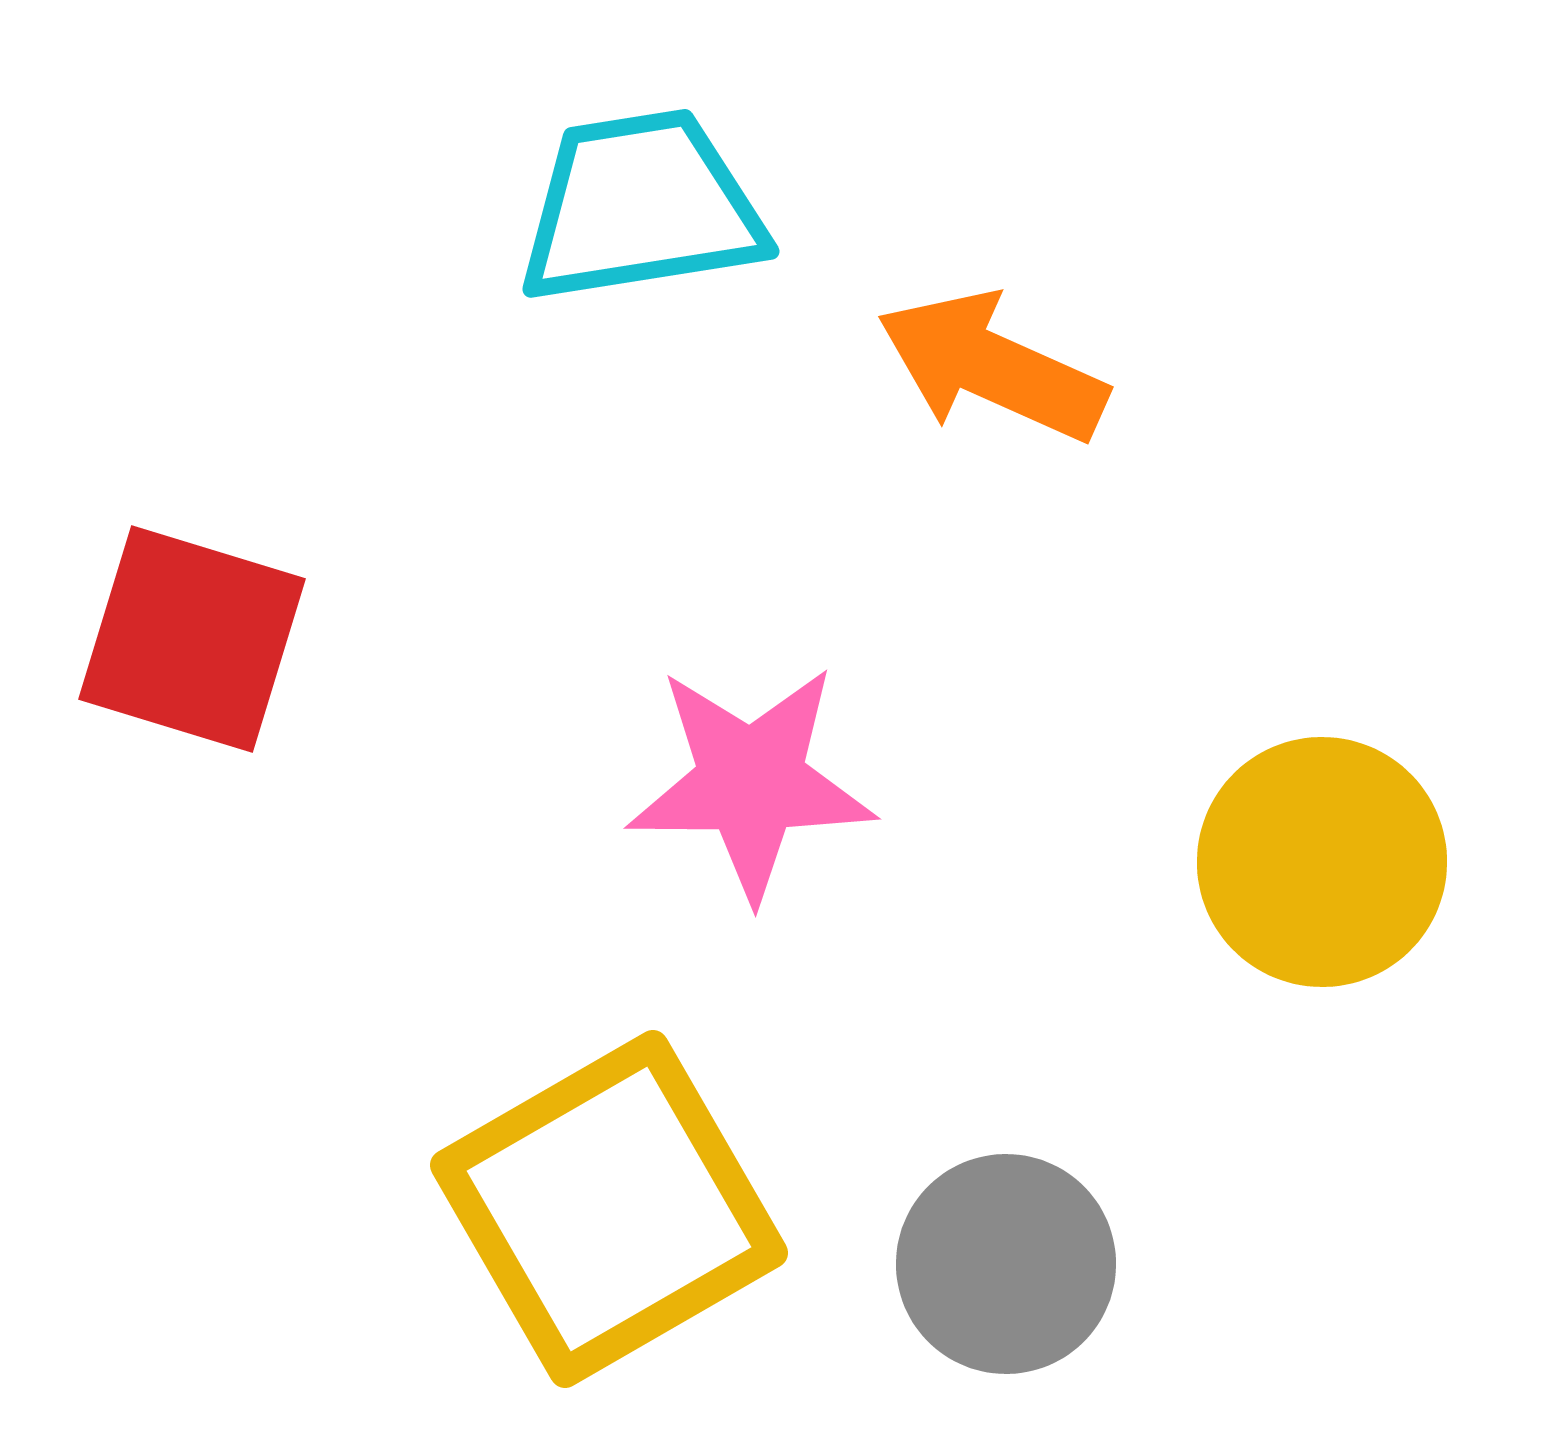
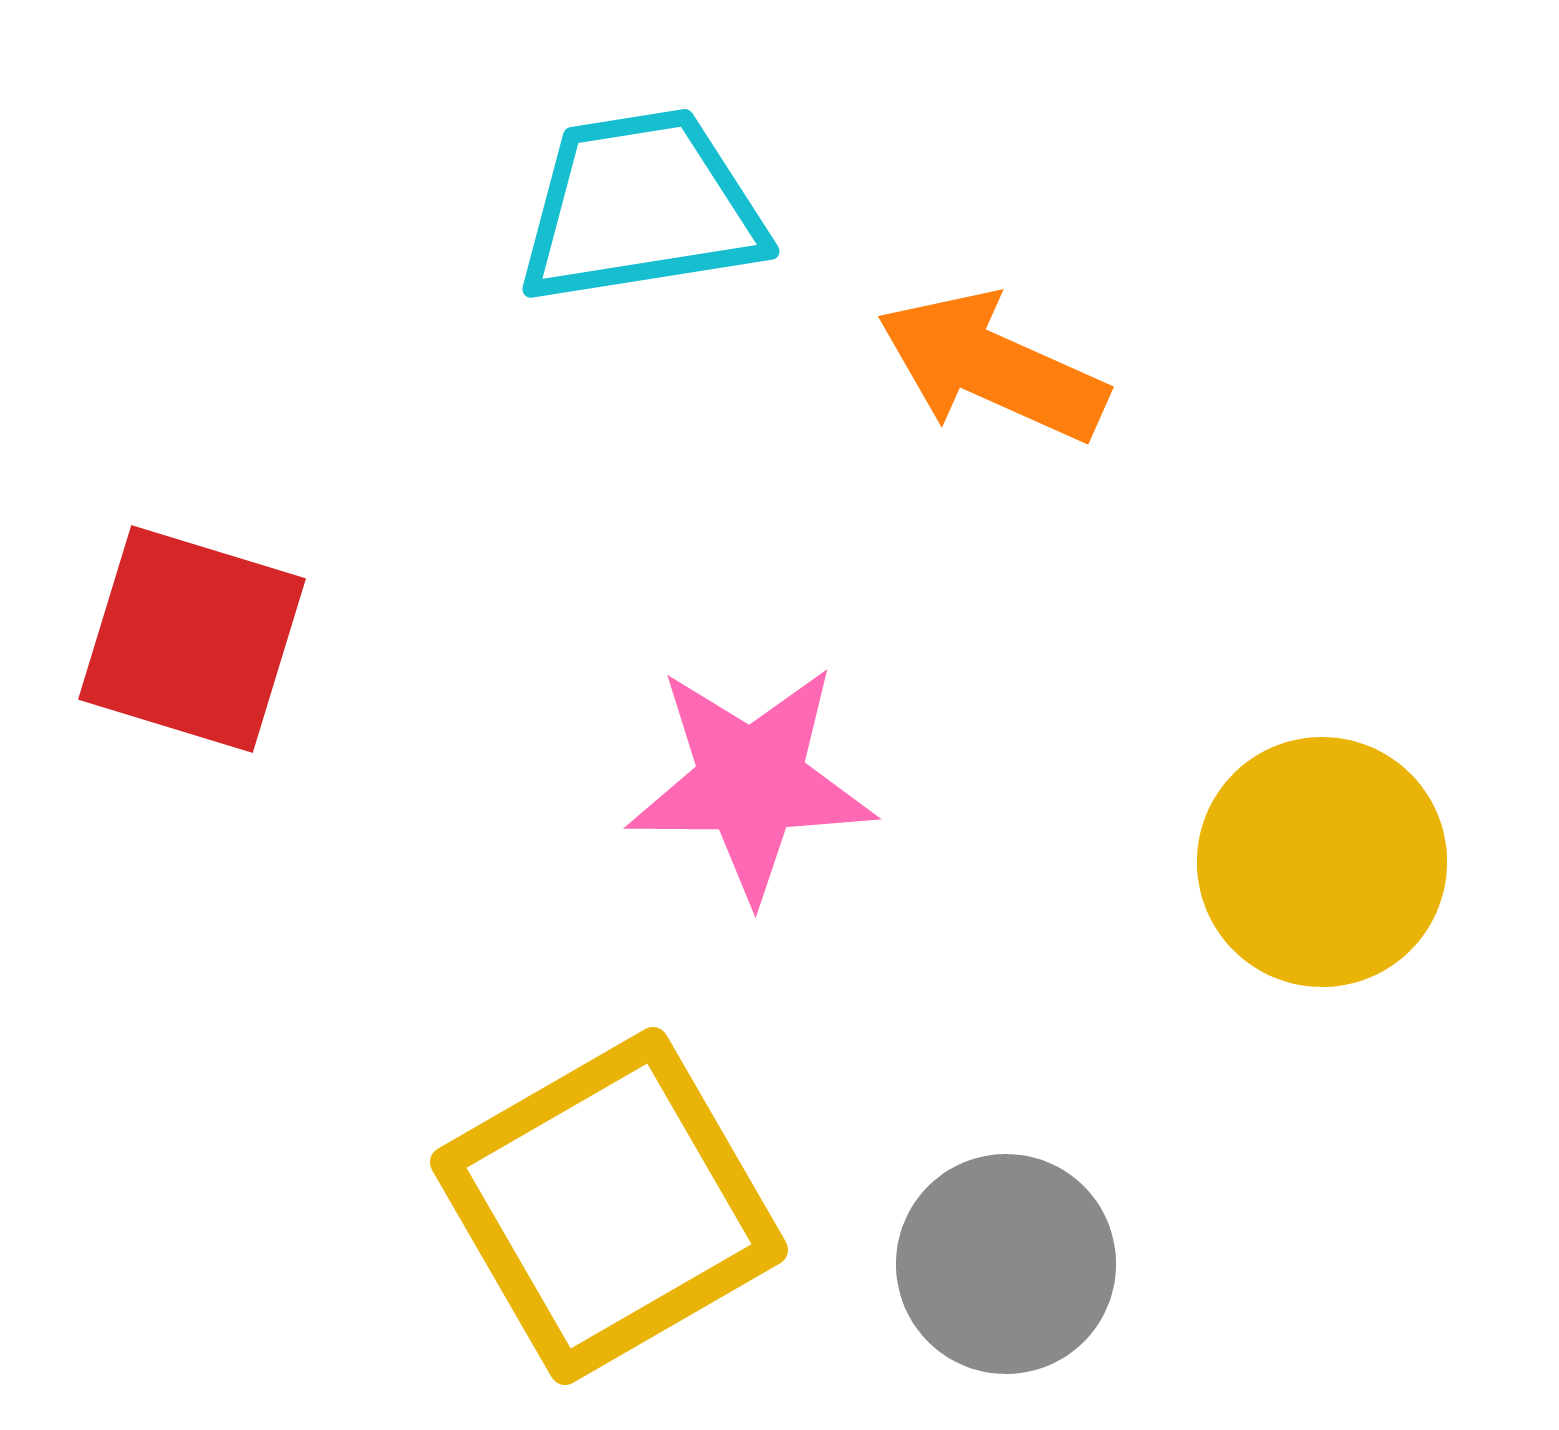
yellow square: moved 3 px up
